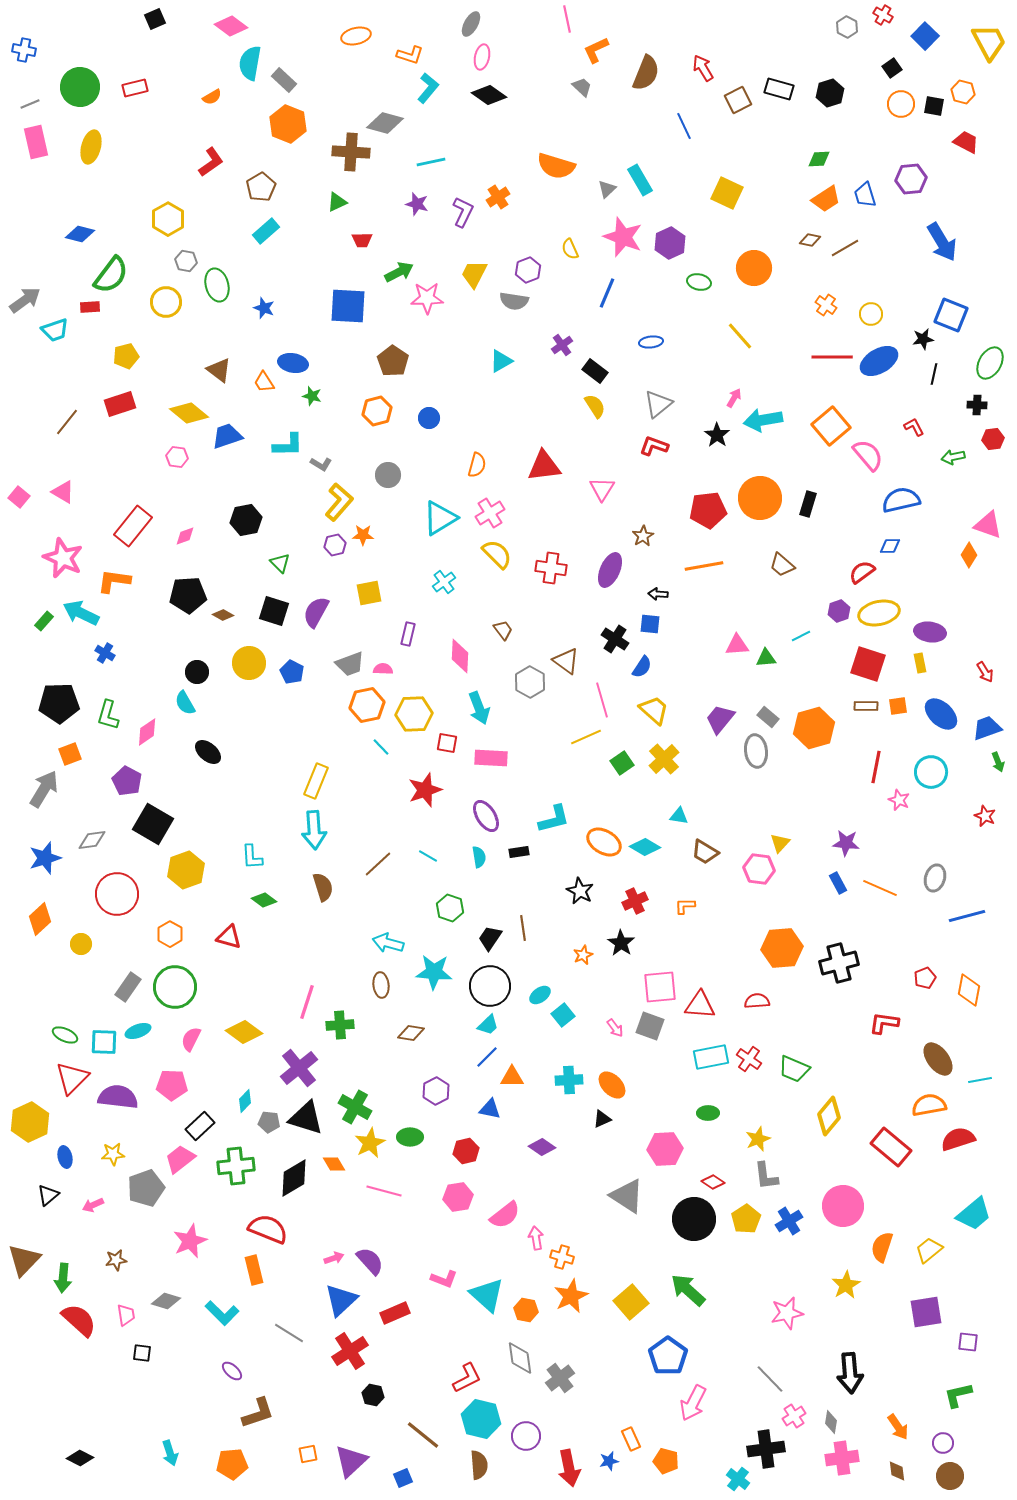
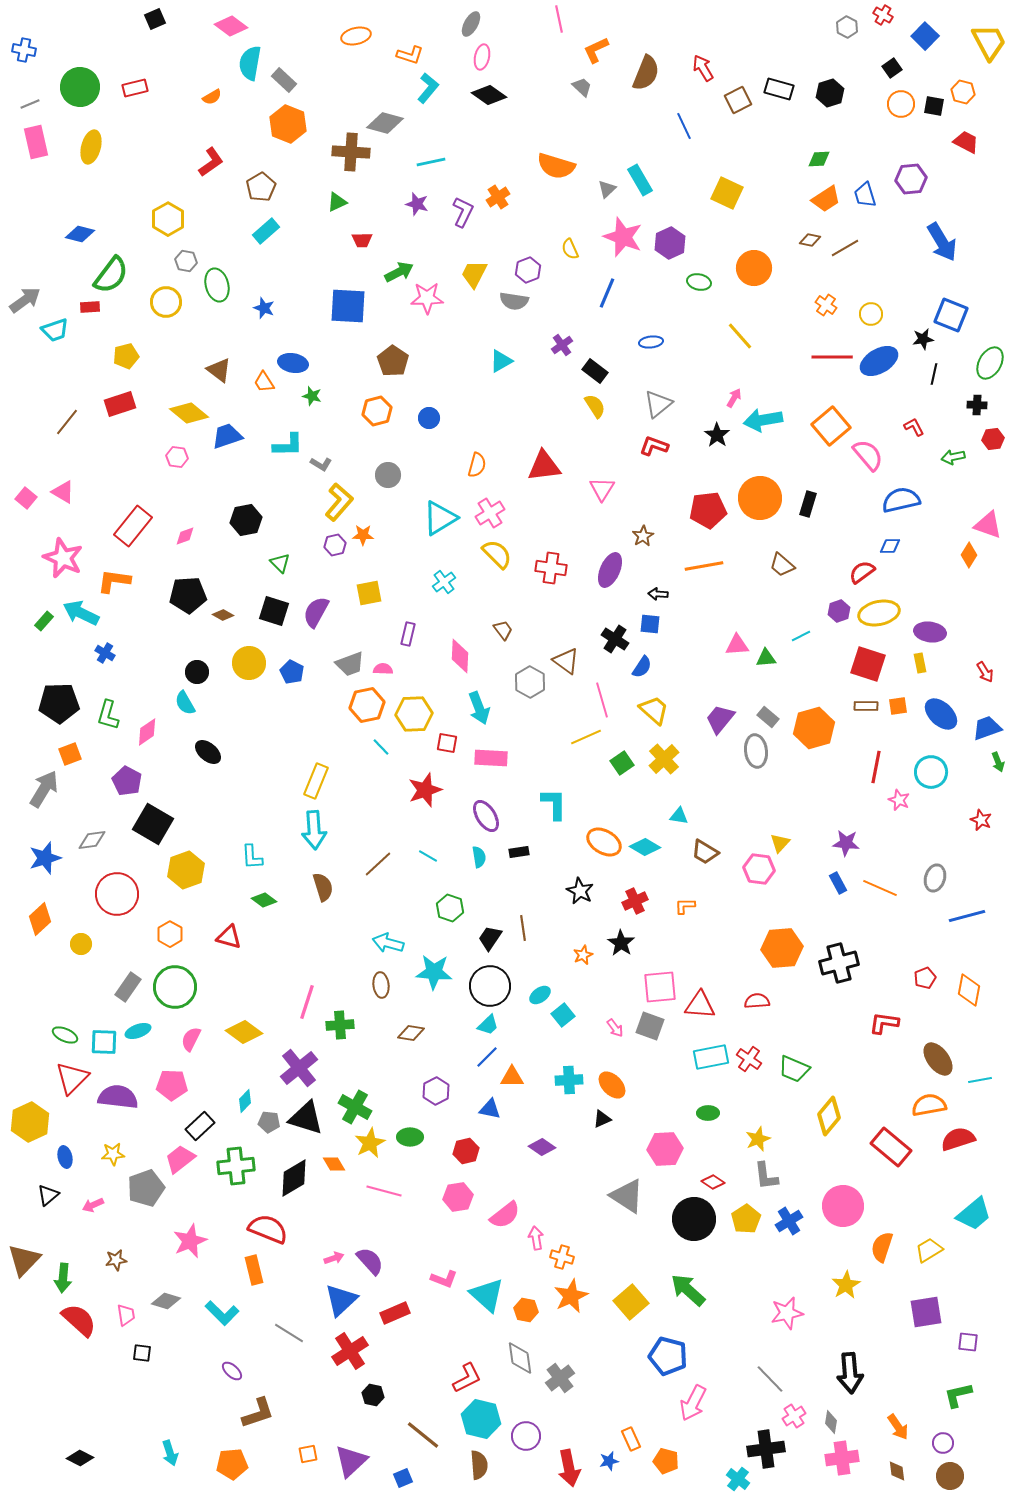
pink line at (567, 19): moved 8 px left
pink square at (19, 497): moved 7 px right, 1 px down
red star at (985, 816): moved 4 px left, 4 px down
cyan L-shape at (554, 819): moved 15 px up; rotated 76 degrees counterclockwise
yellow trapezoid at (929, 1250): rotated 8 degrees clockwise
blue pentagon at (668, 1356): rotated 21 degrees counterclockwise
